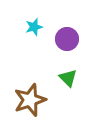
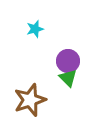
cyan star: moved 1 px right, 2 px down
purple circle: moved 1 px right, 22 px down
